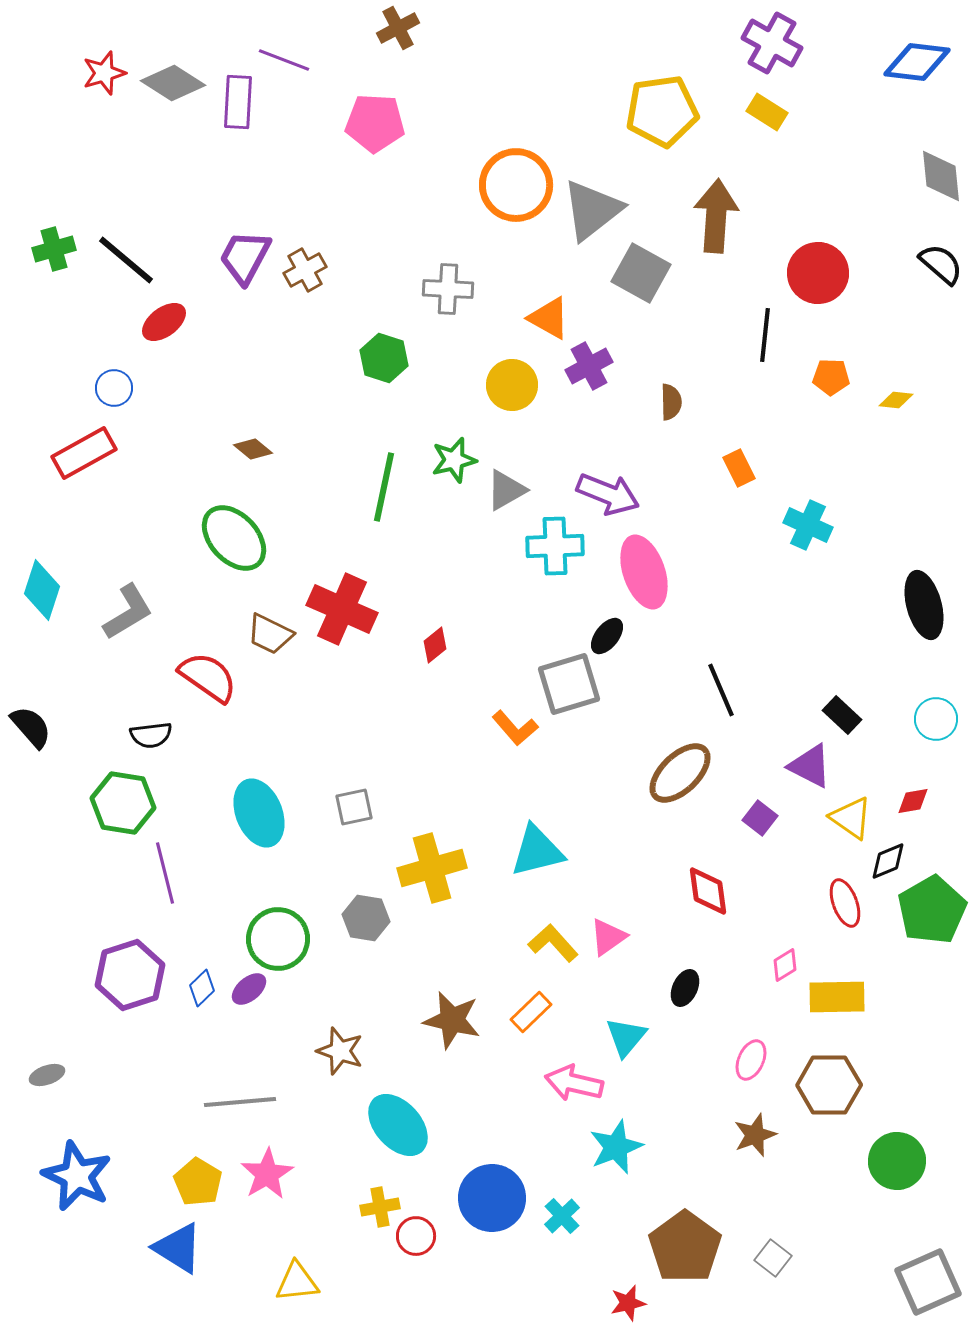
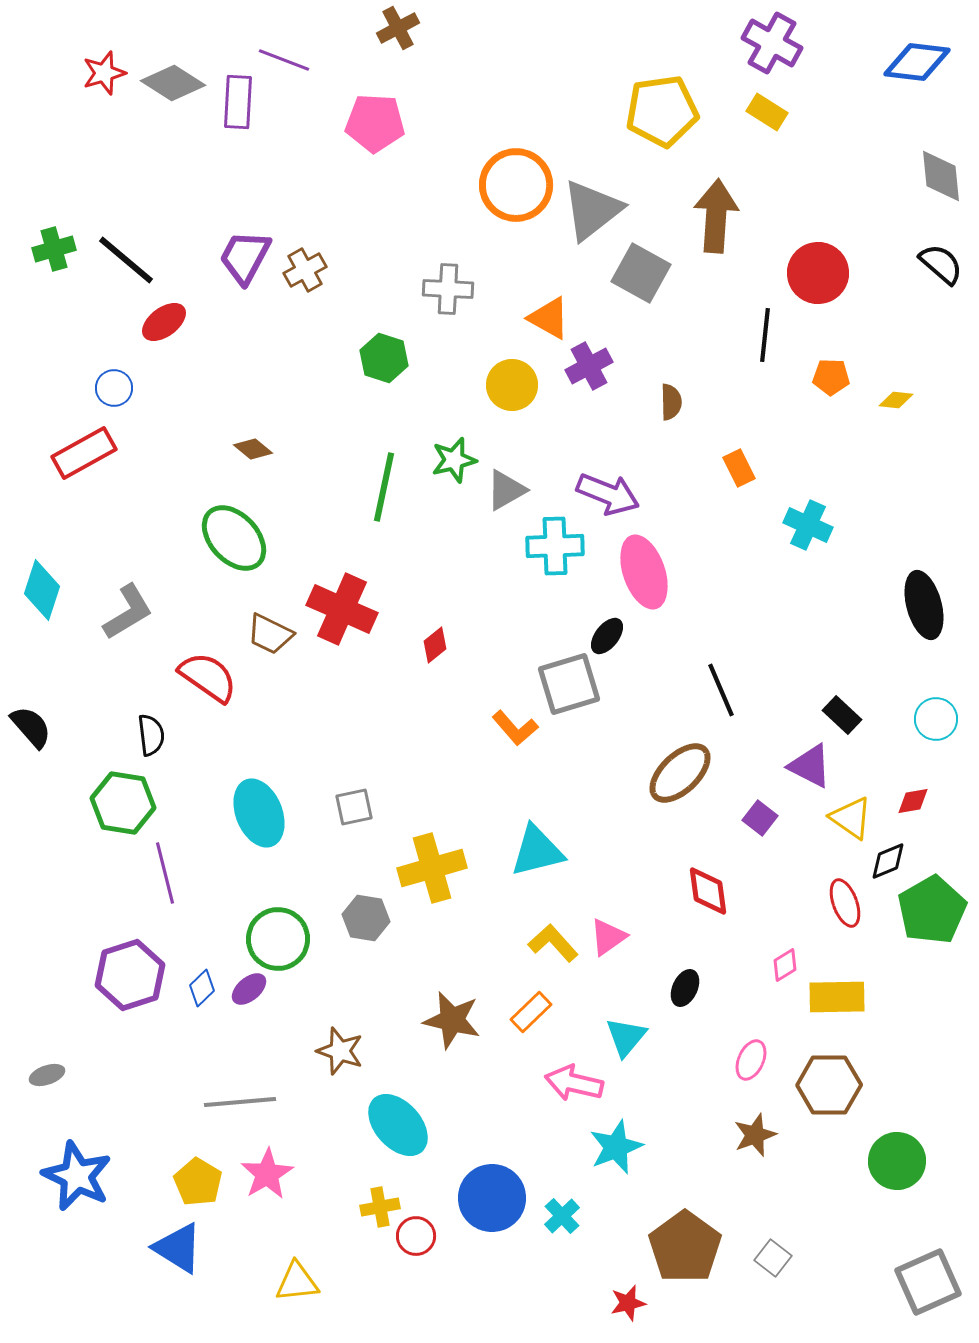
black semicircle at (151, 735): rotated 90 degrees counterclockwise
